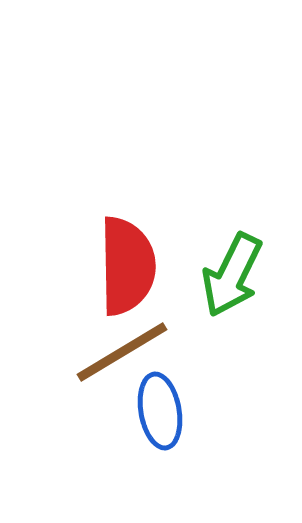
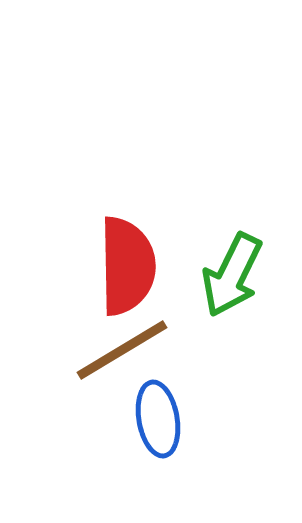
brown line: moved 2 px up
blue ellipse: moved 2 px left, 8 px down
